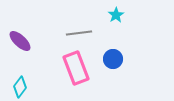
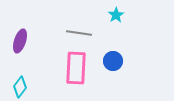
gray line: rotated 15 degrees clockwise
purple ellipse: rotated 65 degrees clockwise
blue circle: moved 2 px down
pink rectangle: rotated 24 degrees clockwise
